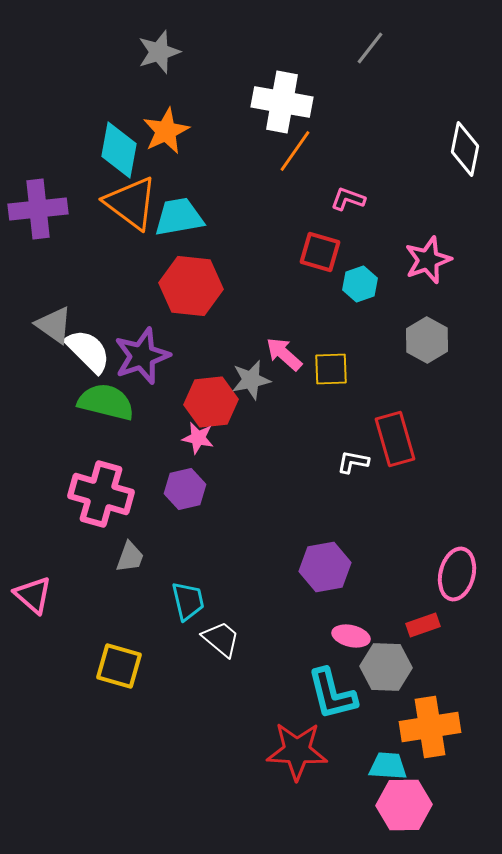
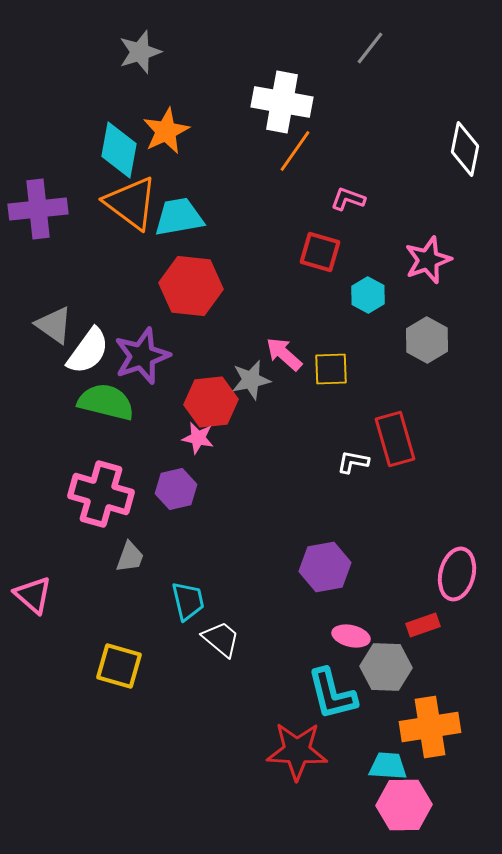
gray star at (159, 52): moved 19 px left
cyan hexagon at (360, 284): moved 8 px right, 11 px down; rotated 12 degrees counterclockwise
white semicircle at (88, 351): rotated 81 degrees clockwise
purple hexagon at (185, 489): moved 9 px left
